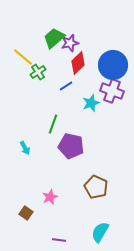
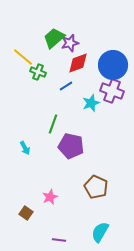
red diamond: rotated 25 degrees clockwise
green cross: rotated 35 degrees counterclockwise
